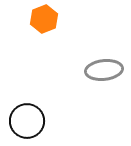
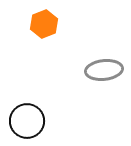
orange hexagon: moved 5 px down
